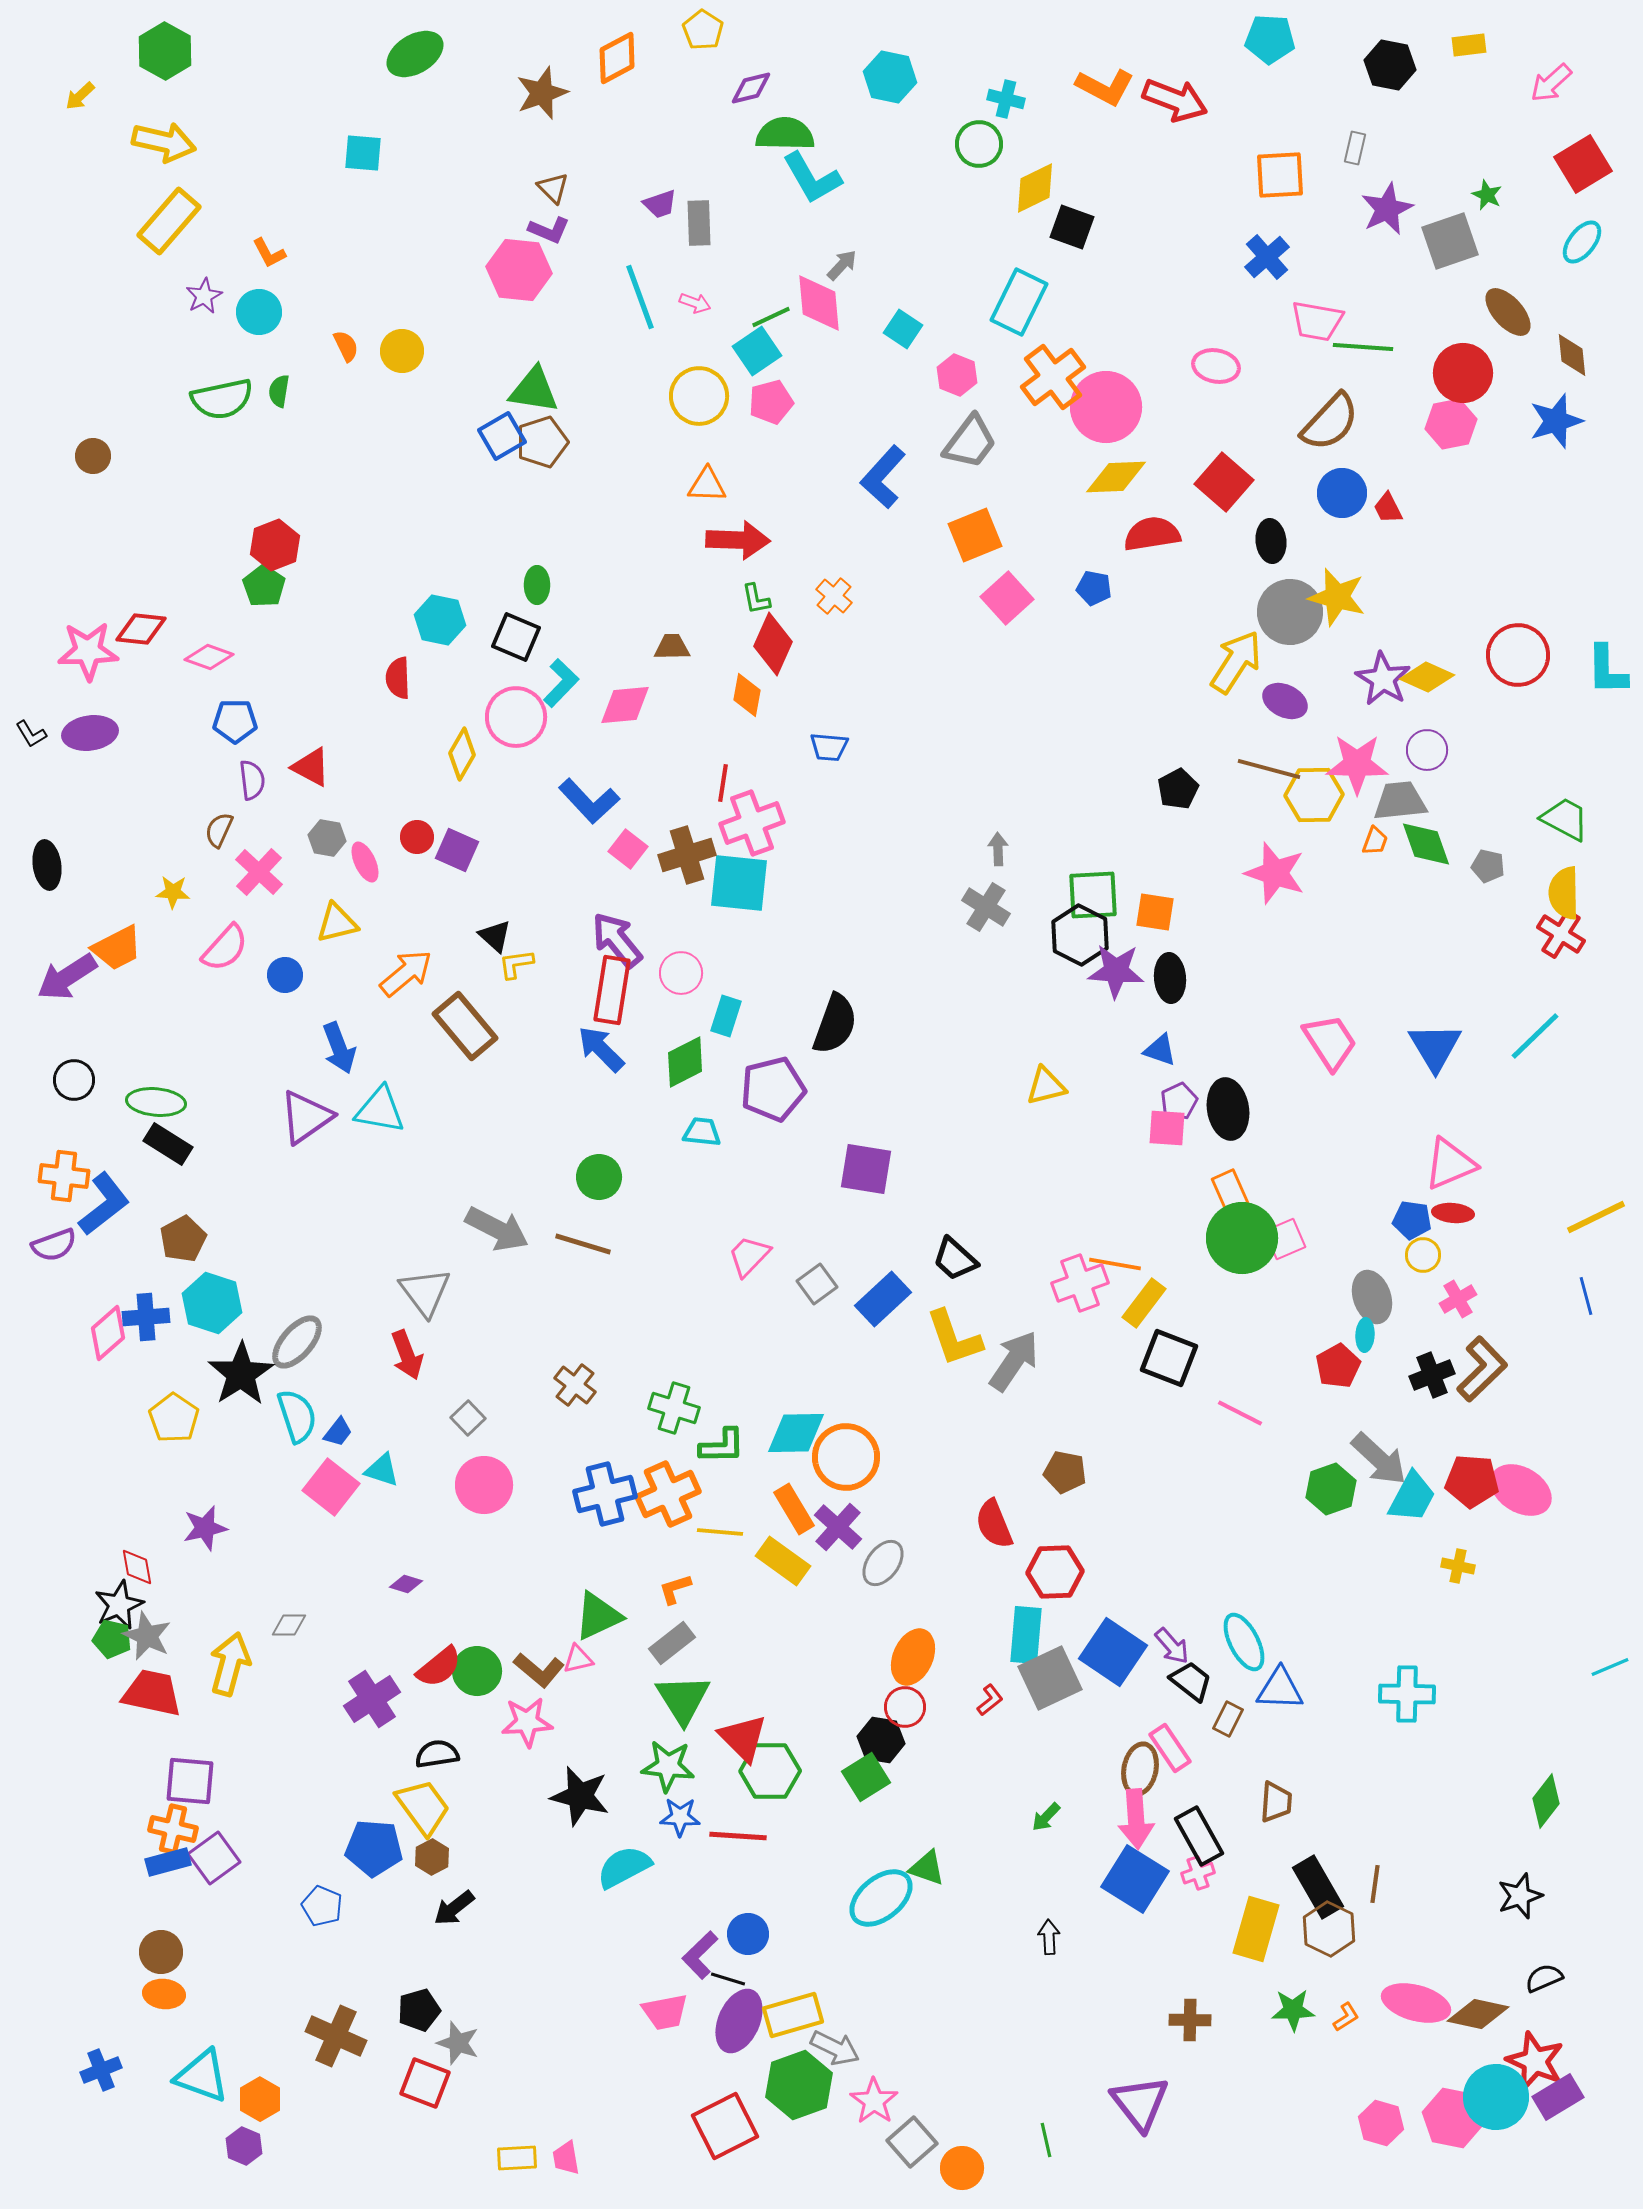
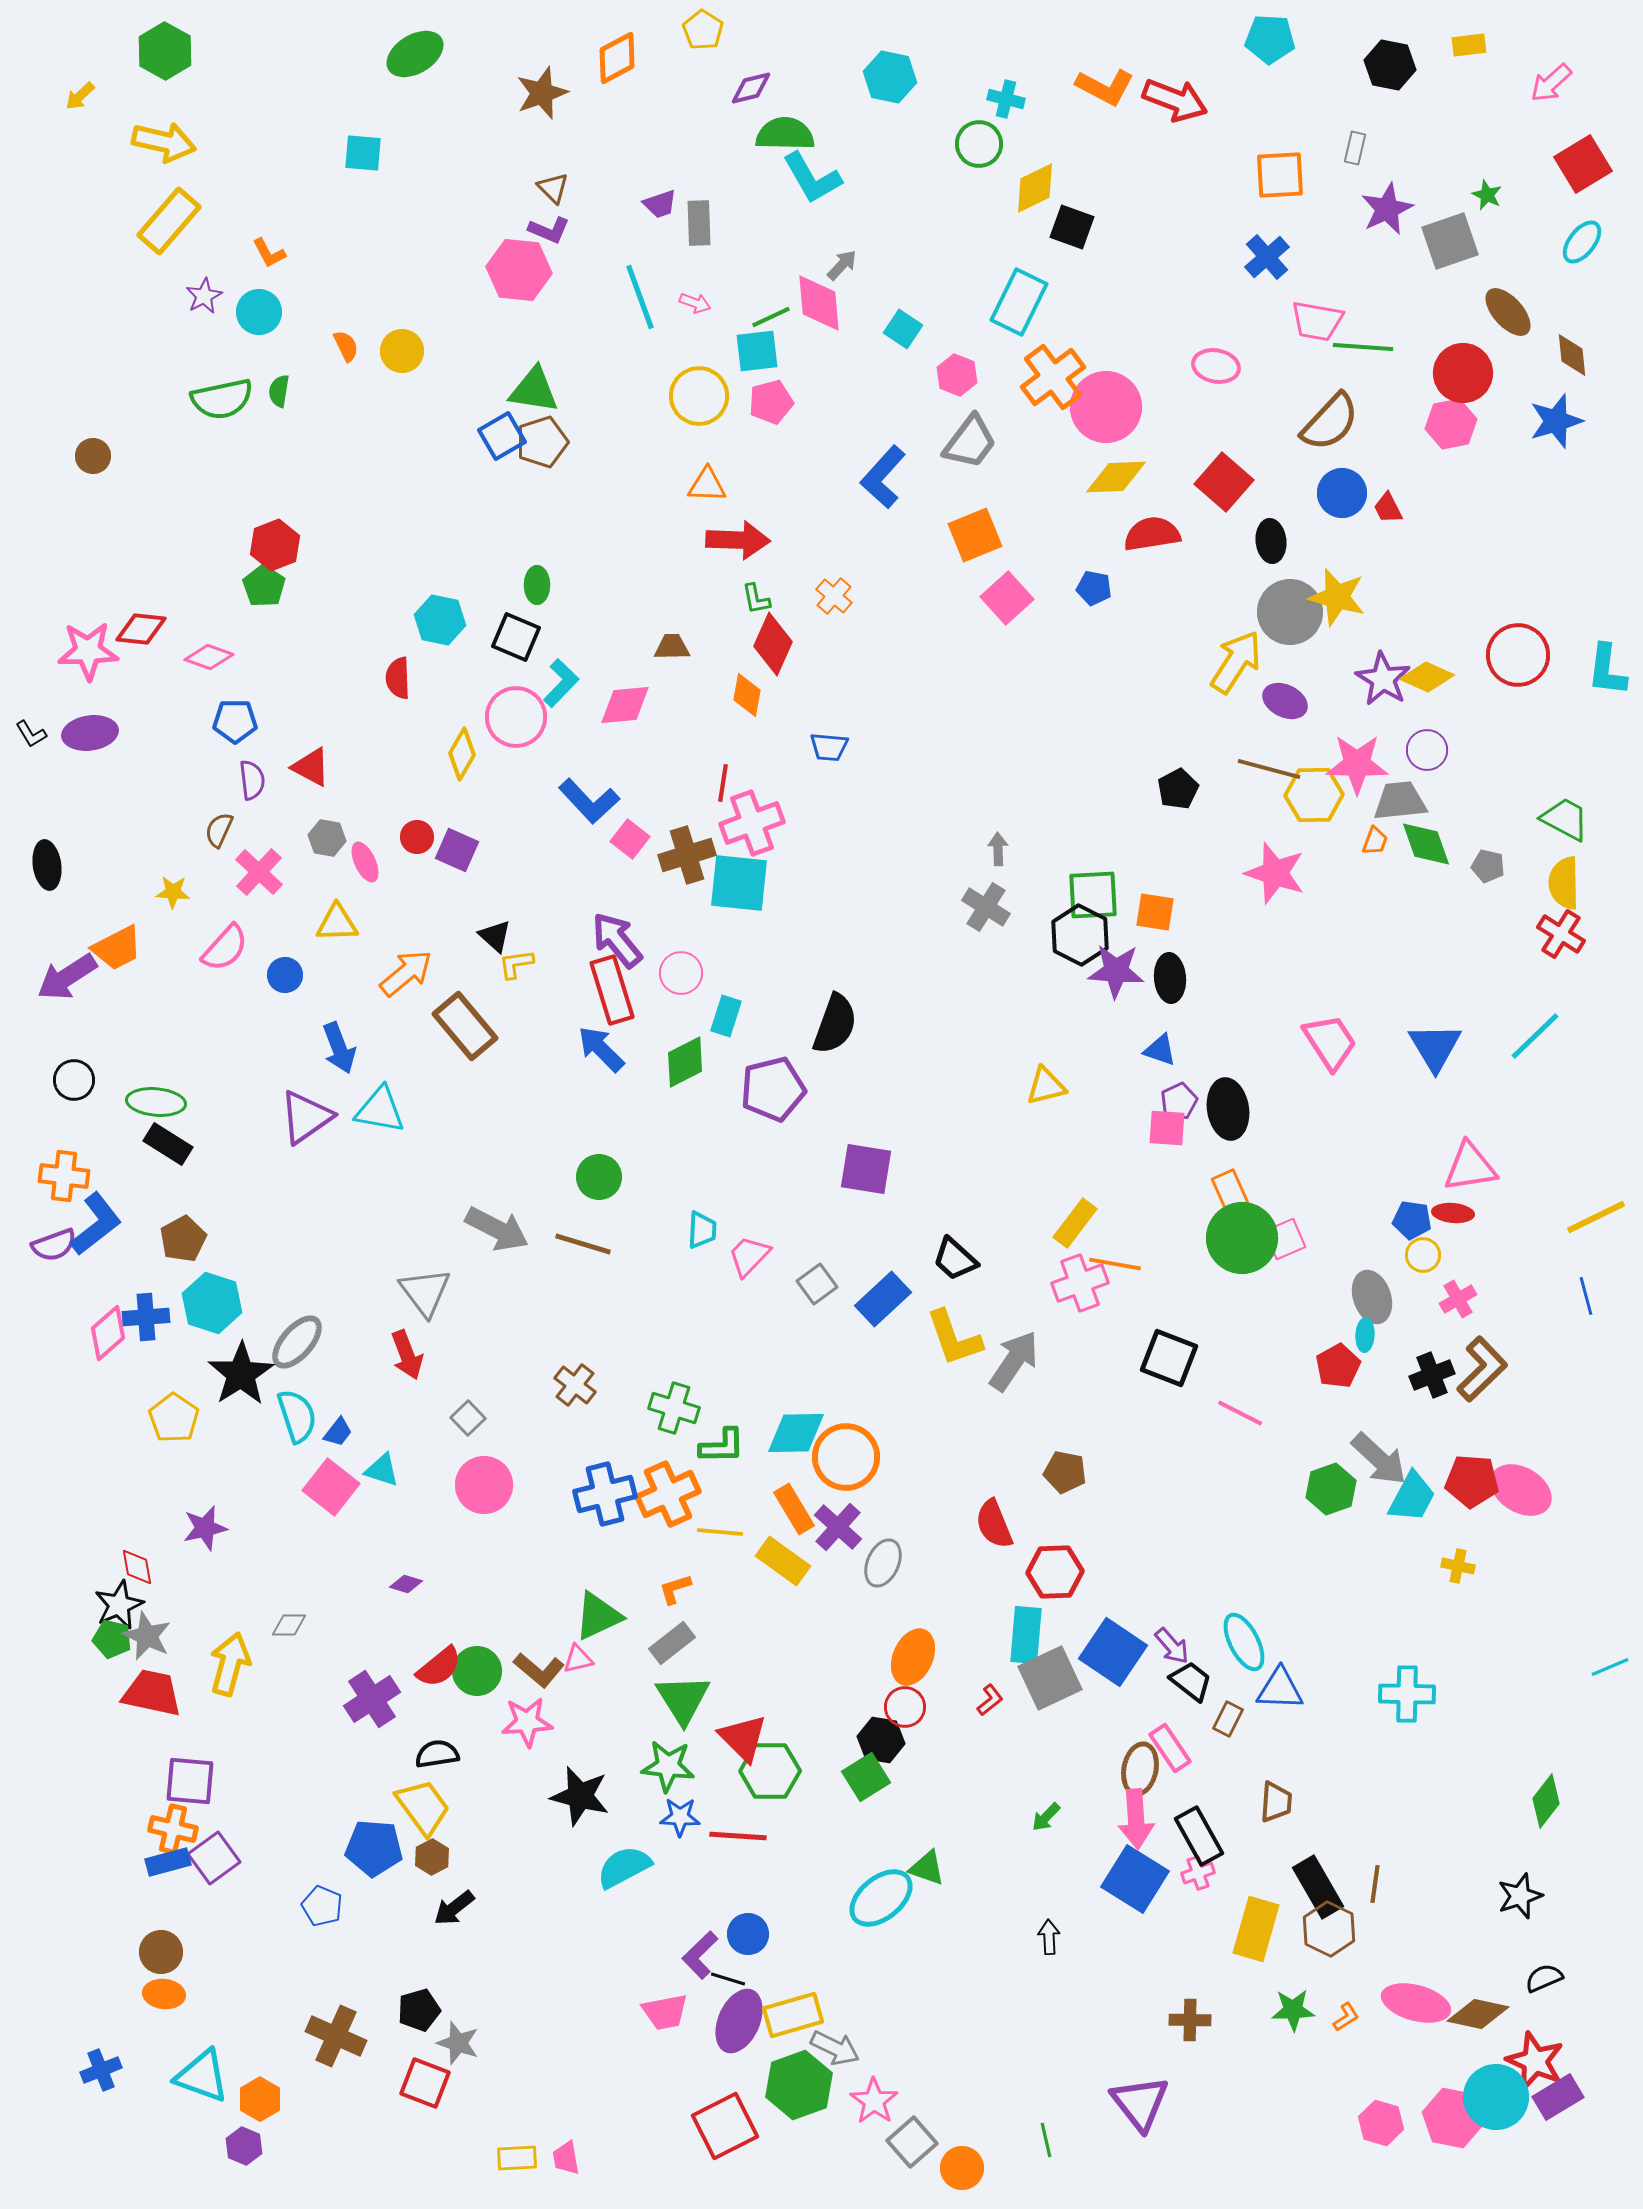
cyan square at (757, 351): rotated 27 degrees clockwise
cyan L-shape at (1607, 670): rotated 8 degrees clockwise
pink square at (628, 849): moved 2 px right, 10 px up
yellow semicircle at (1564, 893): moved 10 px up
yellow triangle at (337, 923): rotated 12 degrees clockwise
red rectangle at (612, 990): rotated 26 degrees counterclockwise
cyan trapezoid at (702, 1132): moved 98 px down; rotated 87 degrees clockwise
pink triangle at (1450, 1164): moved 20 px right, 3 px down; rotated 14 degrees clockwise
blue L-shape at (104, 1204): moved 8 px left, 20 px down
yellow rectangle at (1144, 1303): moved 69 px left, 80 px up
gray ellipse at (883, 1563): rotated 12 degrees counterclockwise
